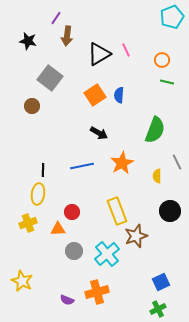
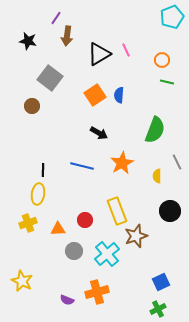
blue line: rotated 25 degrees clockwise
red circle: moved 13 px right, 8 px down
